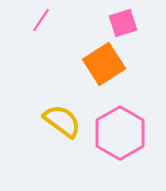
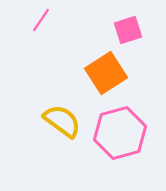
pink square: moved 5 px right, 7 px down
orange square: moved 2 px right, 9 px down
pink hexagon: rotated 15 degrees clockwise
